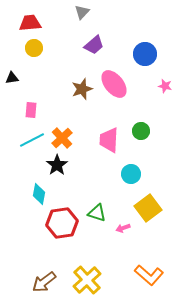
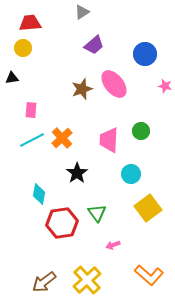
gray triangle: rotated 14 degrees clockwise
yellow circle: moved 11 px left
black star: moved 20 px right, 8 px down
green triangle: rotated 36 degrees clockwise
pink arrow: moved 10 px left, 17 px down
